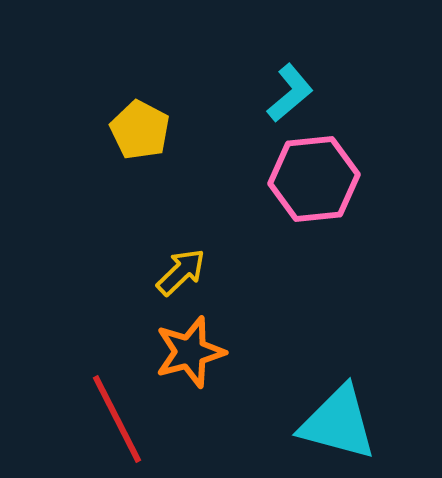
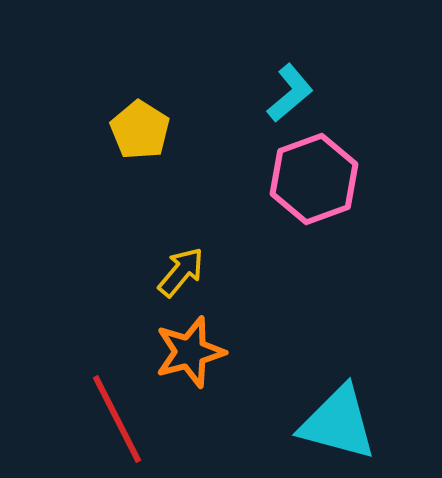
yellow pentagon: rotated 4 degrees clockwise
pink hexagon: rotated 14 degrees counterclockwise
yellow arrow: rotated 6 degrees counterclockwise
